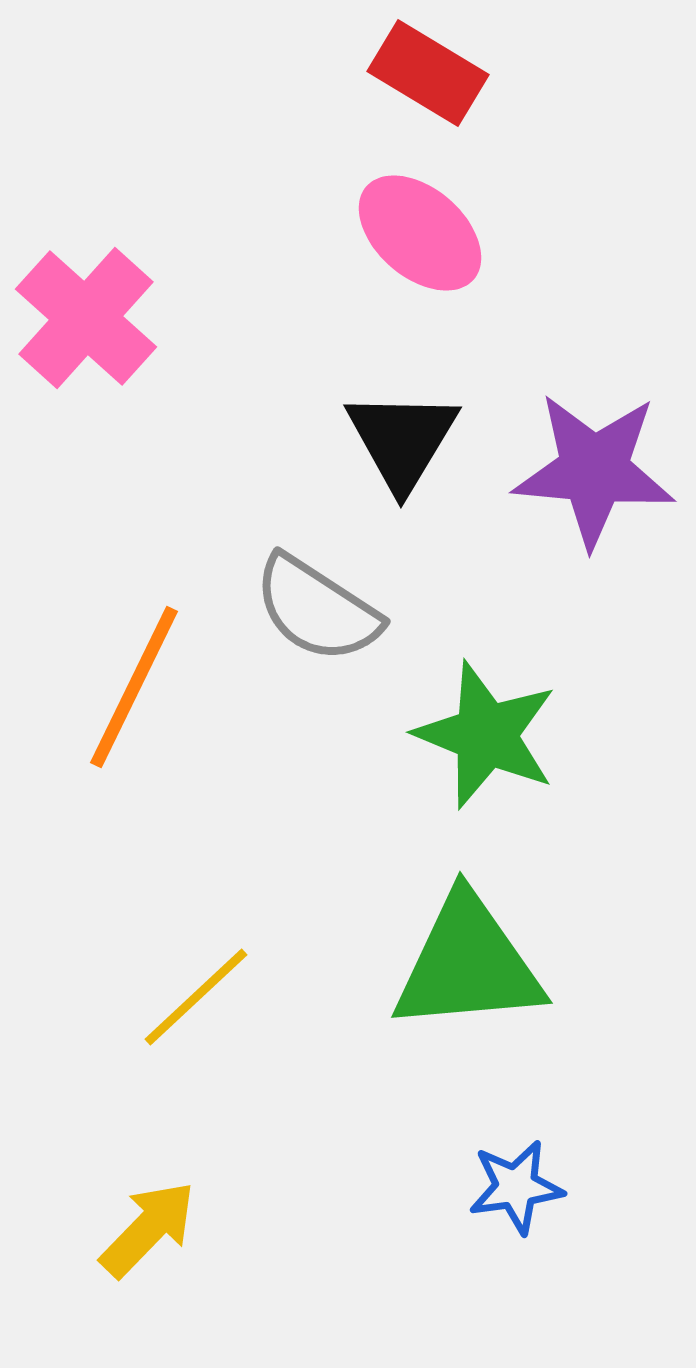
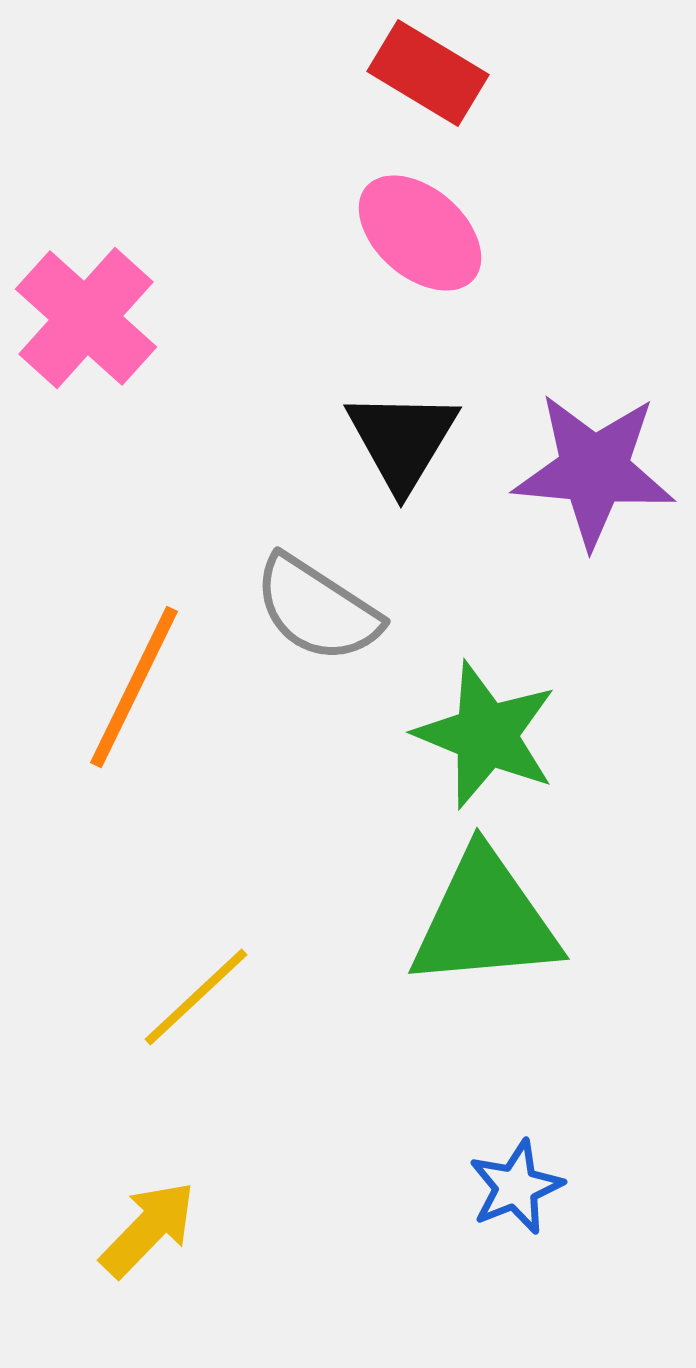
green triangle: moved 17 px right, 44 px up
blue star: rotated 14 degrees counterclockwise
